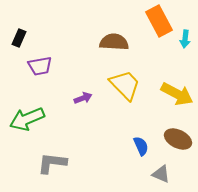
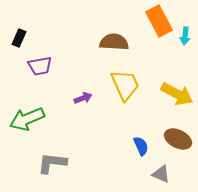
cyan arrow: moved 3 px up
yellow trapezoid: rotated 20 degrees clockwise
